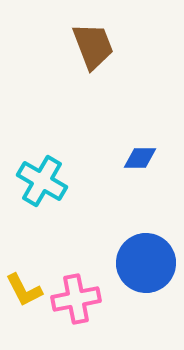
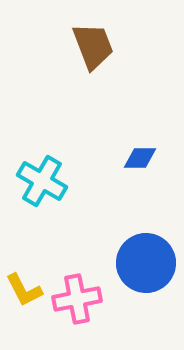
pink cross: moved 1 px right
